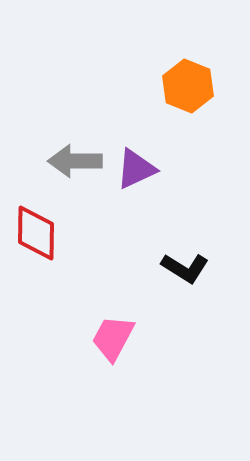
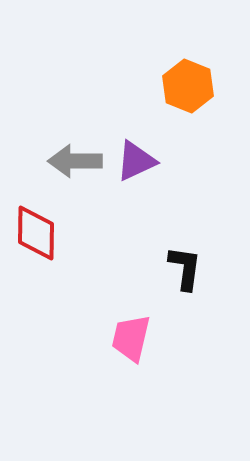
purple triangle: moved 8 px up
black L-shape: rotated 114 degrees counterclockwise
pink trapezoid: moved 18 px right; rotated 15 degrees counterclockwise
